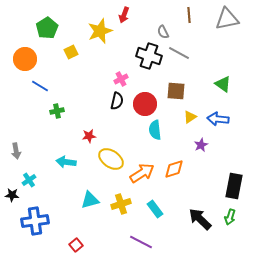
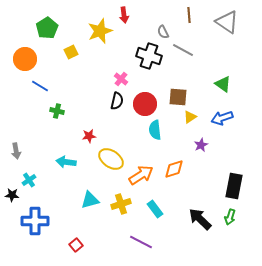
red arrow: rotated 28 degrees counterclockwise
gray triangle: moved 3 px down; rotated 45 degrees clockwise
gray line: moved 4 px right, 3 px up
pink cross: rotated 24 degrees counterclockwise
brown square: moved 2 px right, 6 px down
green cross: rotated 24 degrees clockwise
blue arrow: moved 4 px right, 1 px up; rotated 25 degrees counterclockwise
orange arrow: moved 1 px left, 2 px down
blue cross: rotated 8 degrees clockwise
